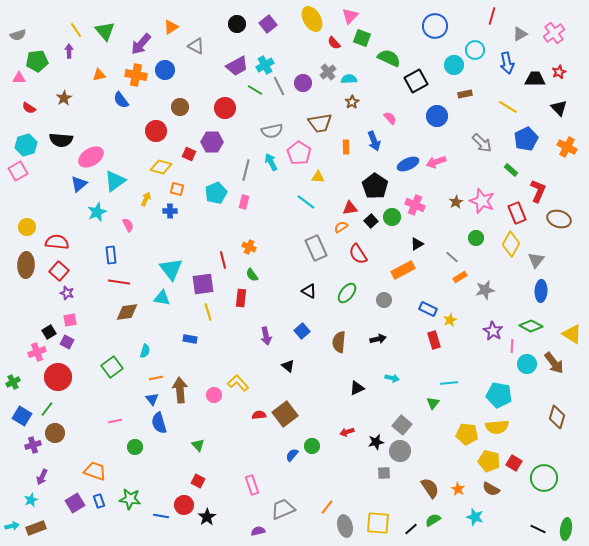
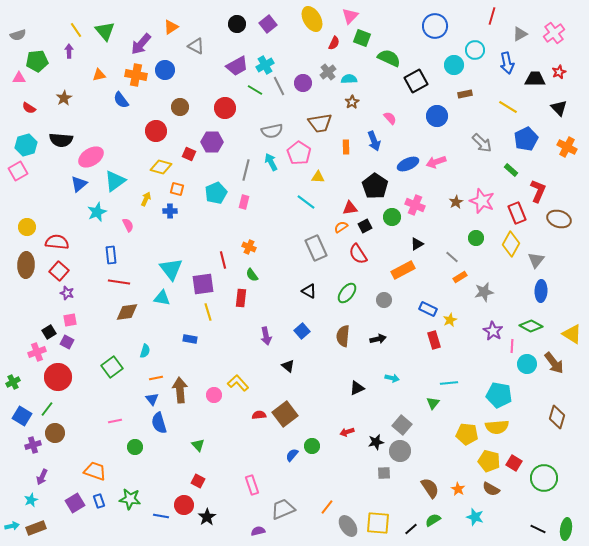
red semicircle at (334, 43): rotated 112 degrees counterclockwise
black square at (371, 221): moved 6 px left, 5 px down; rotated 16 degrees clockwise
gray star at (485, 290): moved 1 px left, 2 px down
brown semicircle at (339, 342): moved 4 px right, 6 px up
gray ellipse at (345, 526): moved 3 px right; rotated 20 degrees counterclockwise
